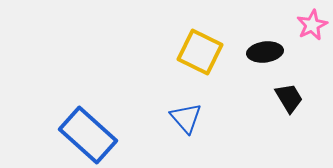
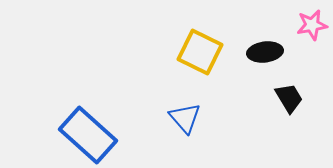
pink star: rotated 16 degrees clockwise
blue triangle: moved 1 px left
